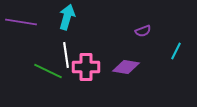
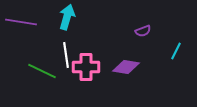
green line: moved 6 px left
